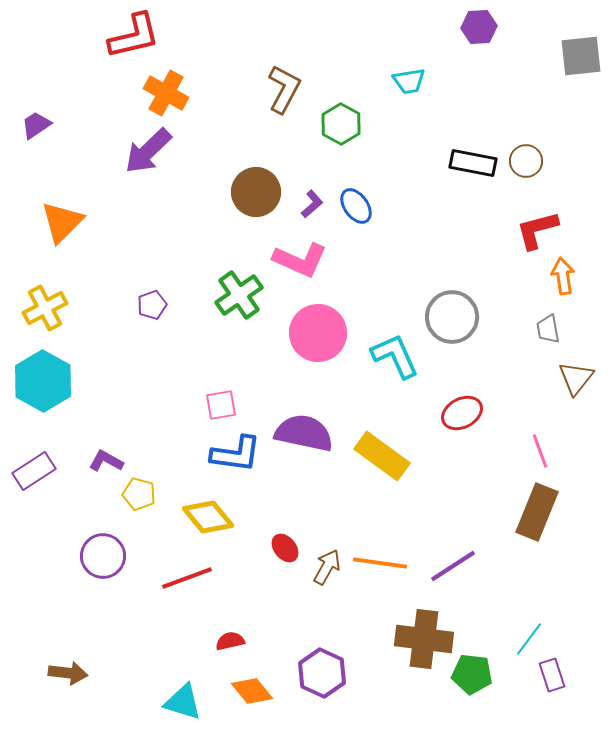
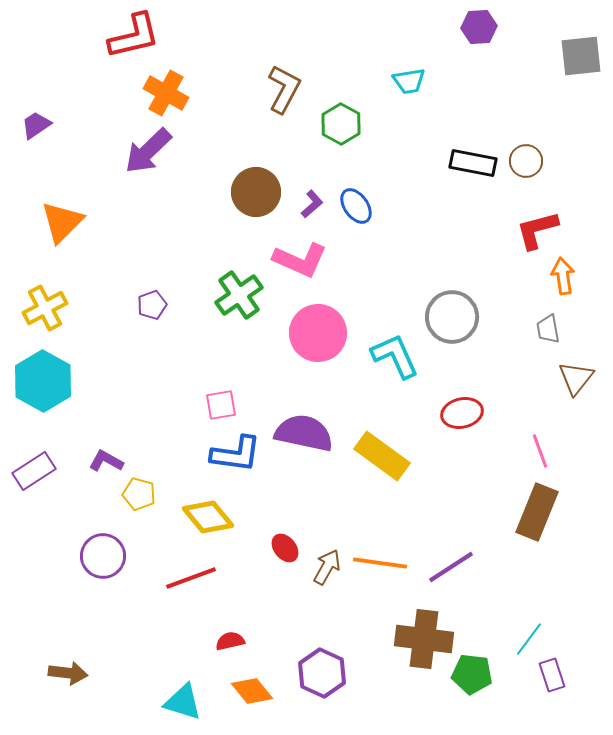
red ellipse at (462, 413): rotated 15 degrees clockwise
purple line at (453, 566): moved 2 px left, 1 px down
red line at (187, 578): moved 4 px right
